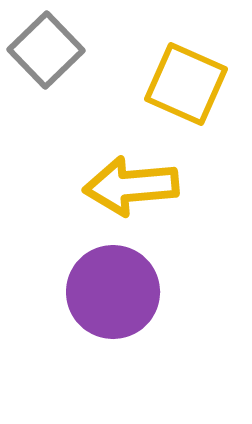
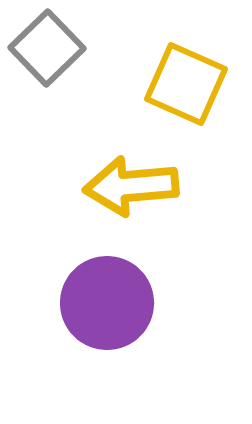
gray square: moved 1 px right, 2 px up
purple circle: moved 6 px left, 11 px down
